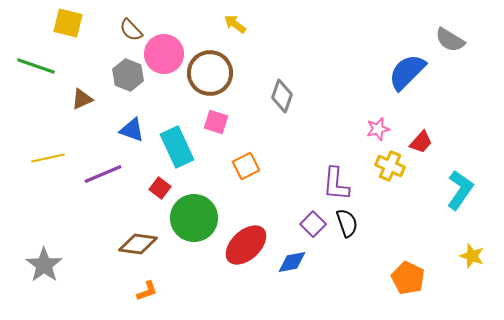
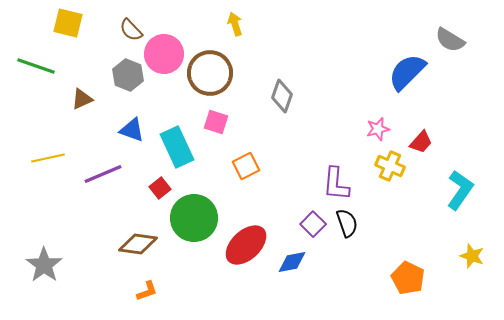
yellow arrow: rotated 35 degrees clockwise
red square: rotated 15 degrees clockwise
